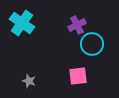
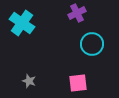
purple cross: moved 12 px up
pink square: moved 7 px down
